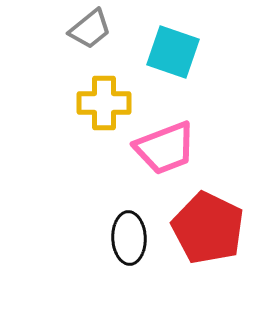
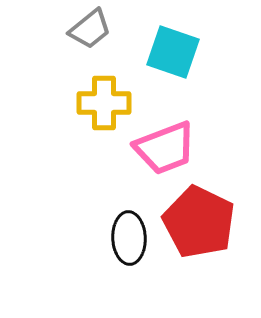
red pentagon: moved 9 px left, 6 px up
